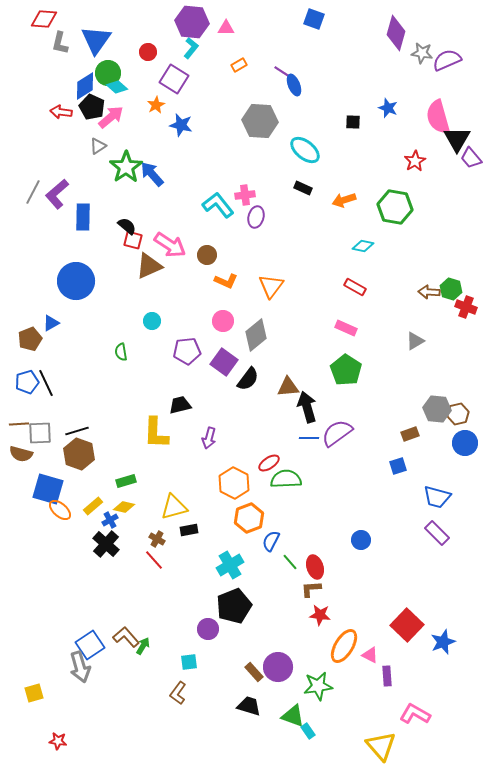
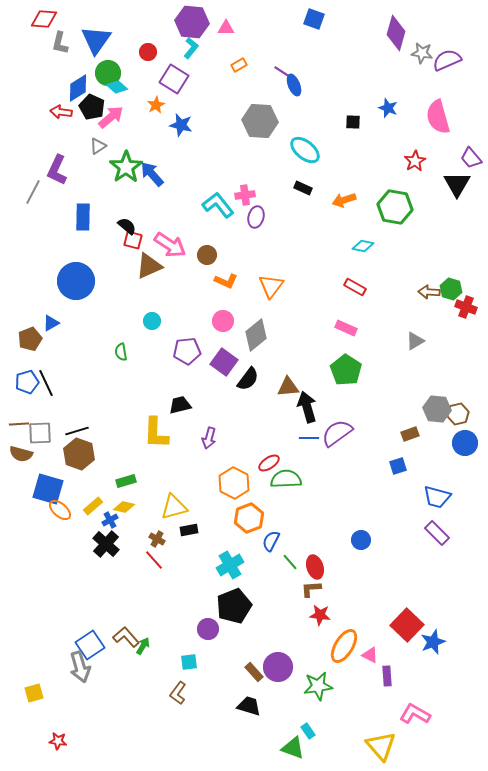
blue diamond at (85, 86): moved 7 px left, 2 px down
black triangle at (457, 139): moved 45 px down
purple L-shape at (57, 194): moved 24 px up; rotated 24 degrees counterclockwise
blue star at (443, 642): moved 10 px left
green triangle at (293, 716): moved 32 px down
